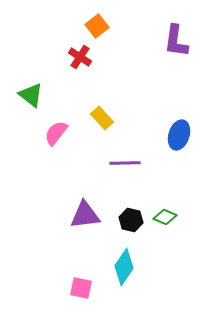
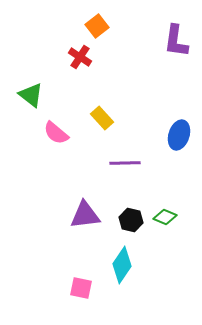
pink semicircle: rotated 88 degrees counterclockwise
cyan diamond: moved 2 px left, 2 px up
